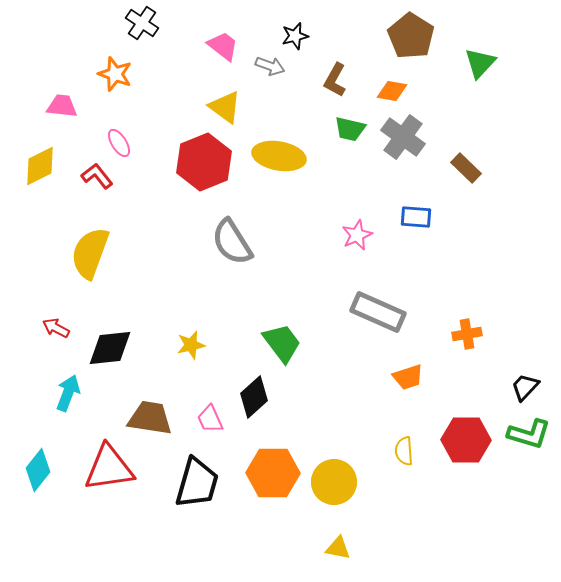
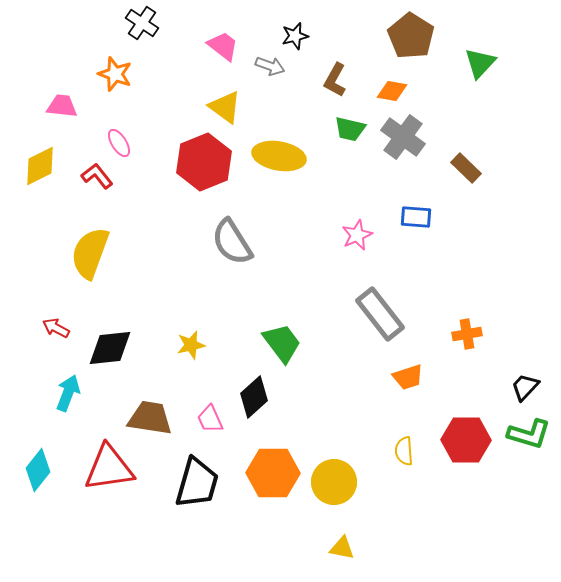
gray rectangle at (378, 312): moved 2 px right, 2 px down; rotated 28 degrees clockwise
yellow triangle at (338, 548): moved 4 px right
